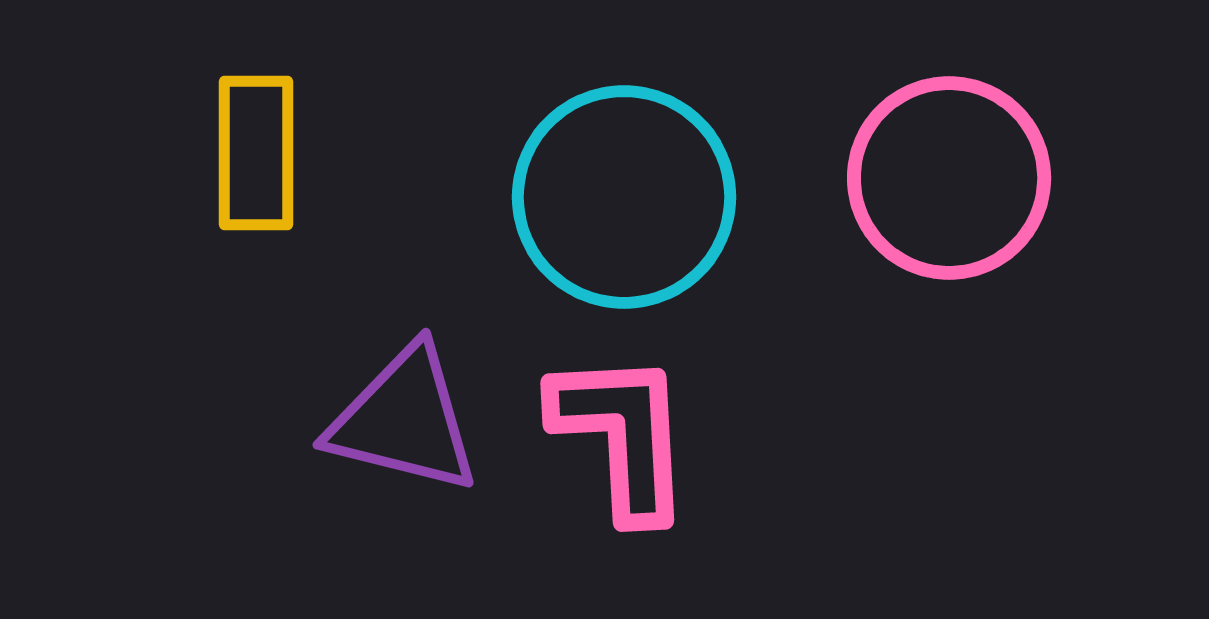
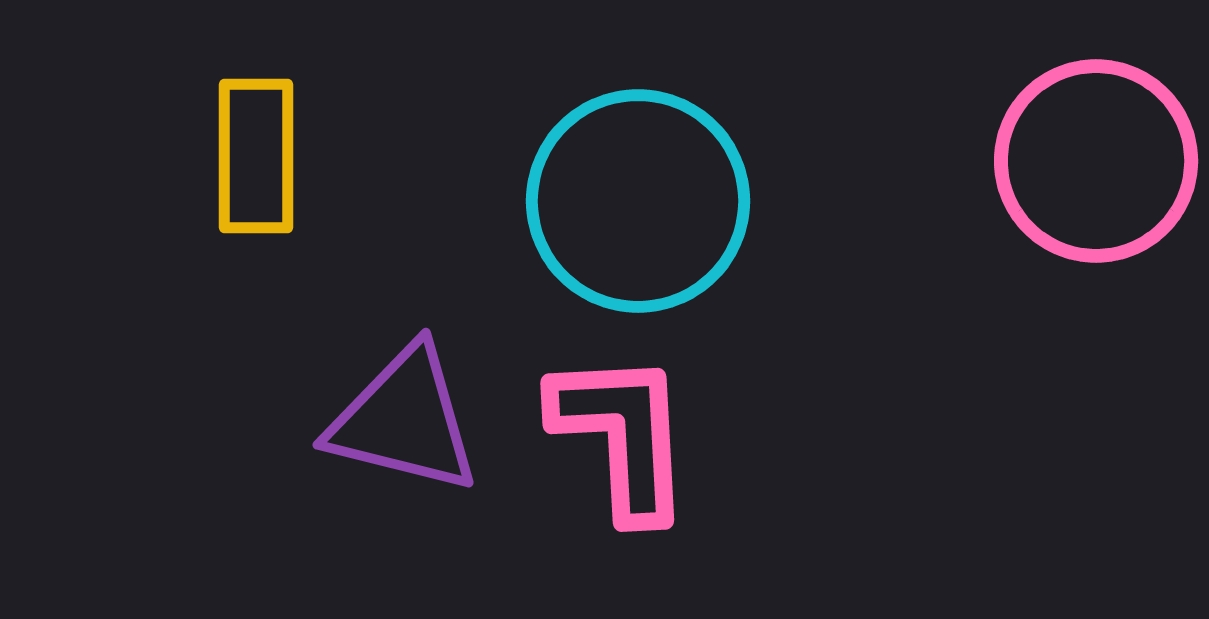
yellow rectangle: moved 3 px down
pink circle: moved 147 px right, 17 px up
cyan circle: moved 14 px right, 4 px down
